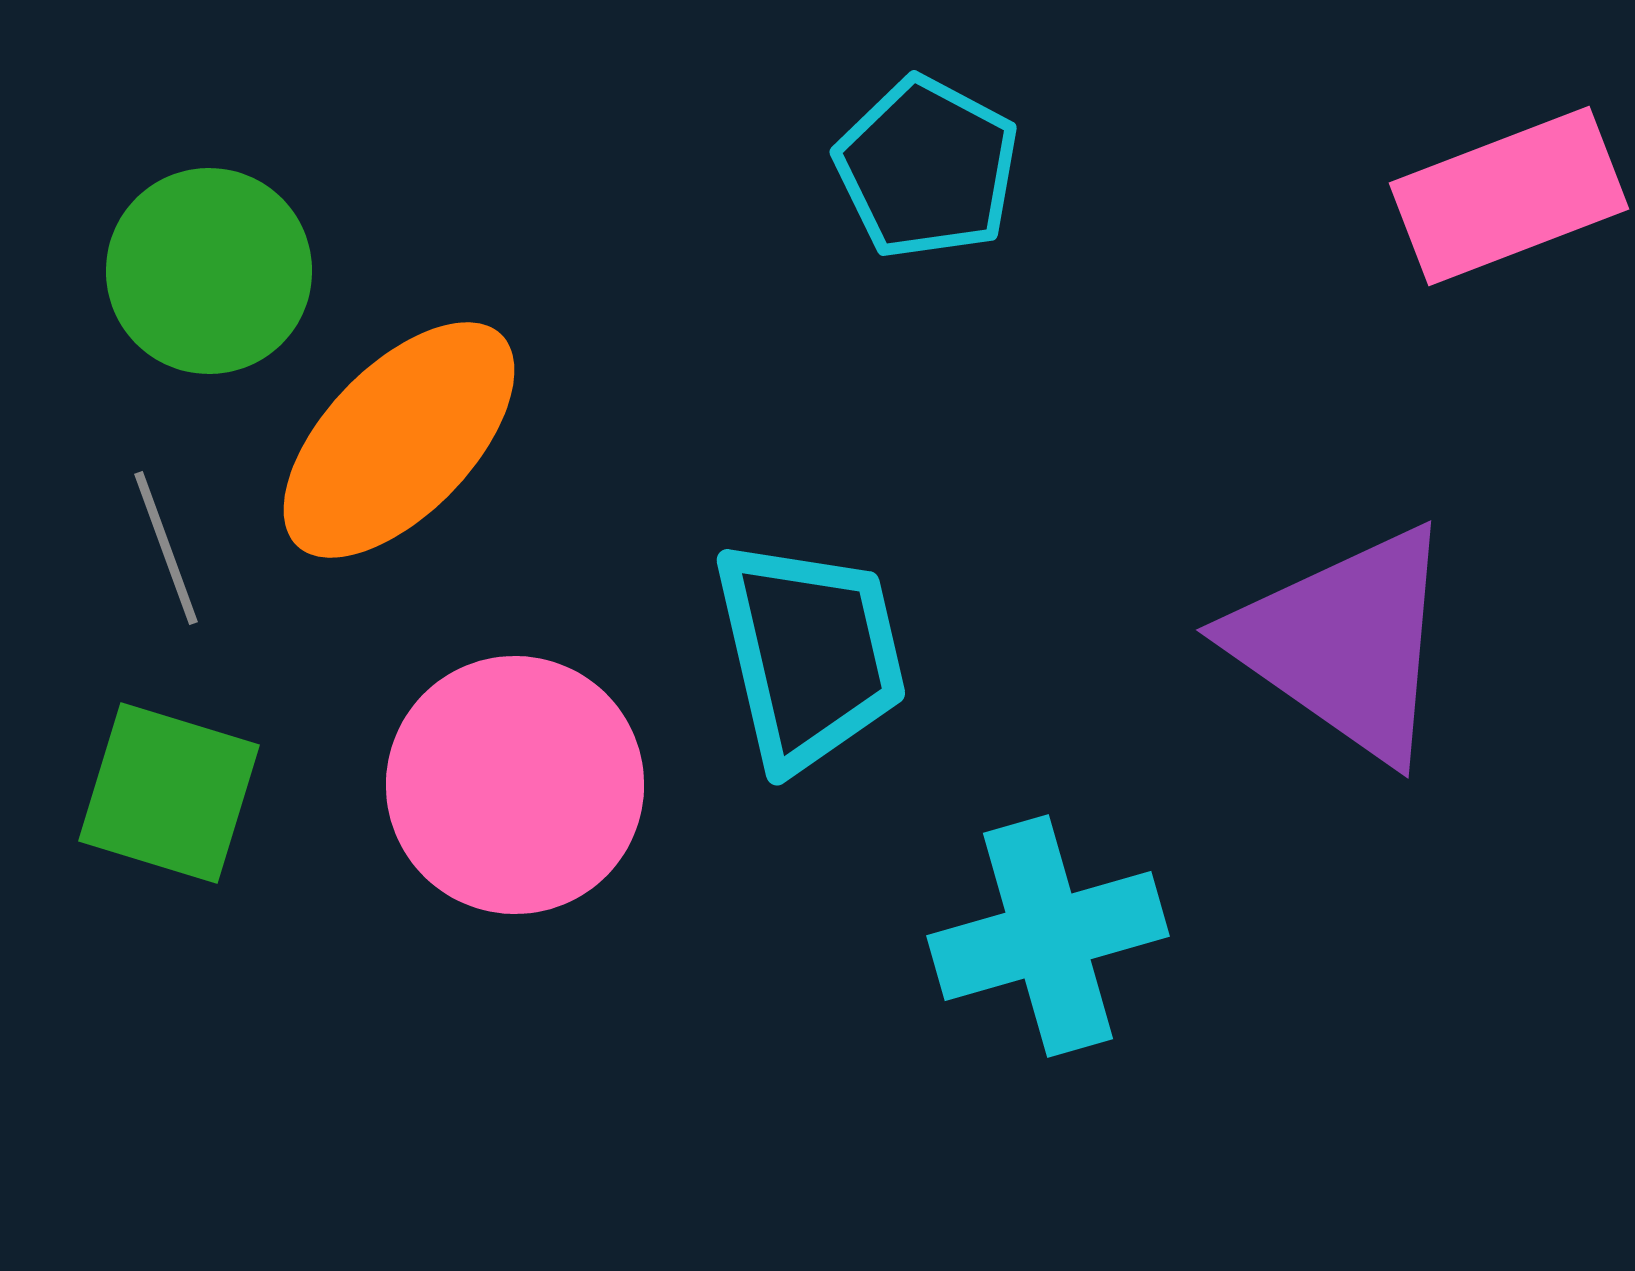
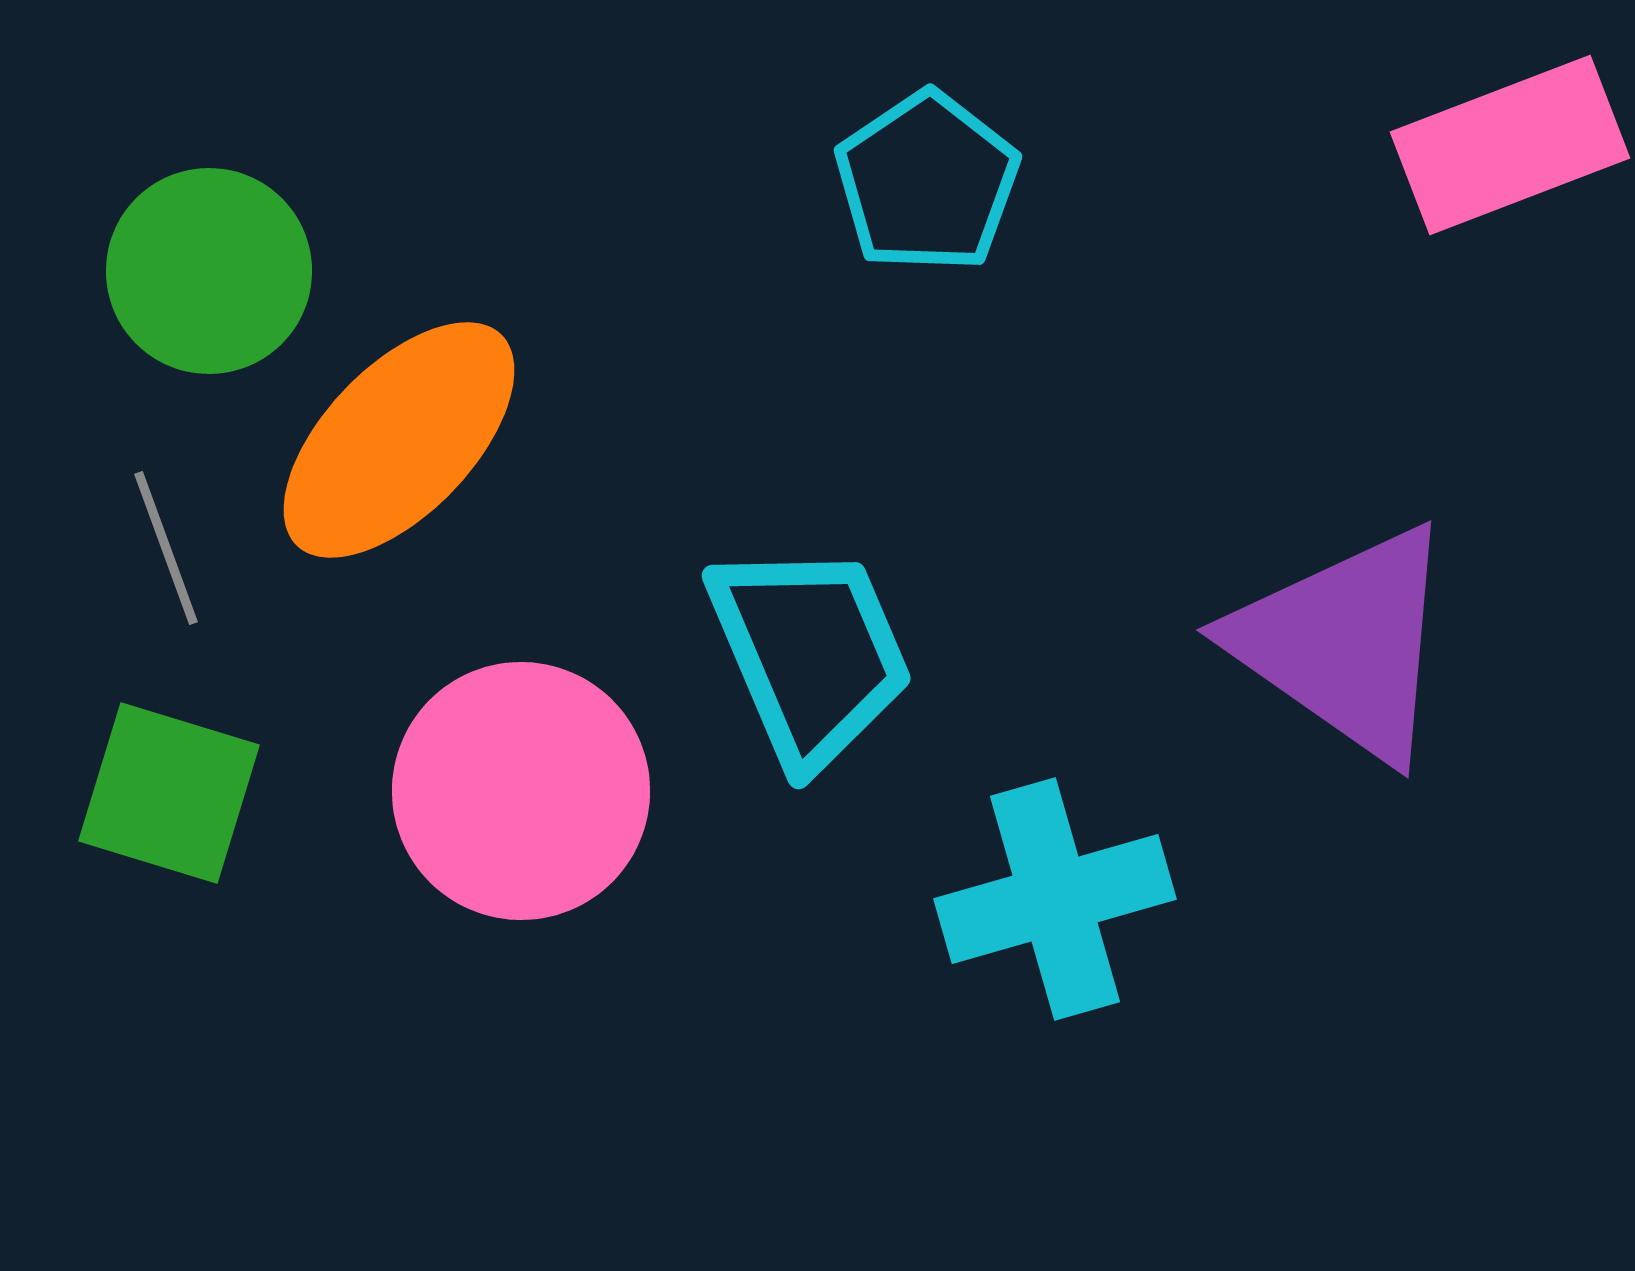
cyan pentagon: moved 14 px down; rotated 10 degrees clockwise
pink rectangle: moved 1 px right, 51 px up
cyan trapezoid: rotated 10 degrees counterclockwise
pink circle: moved 6 px right, 6 px down
cyan cross: moved 7 px right, 37 px up
